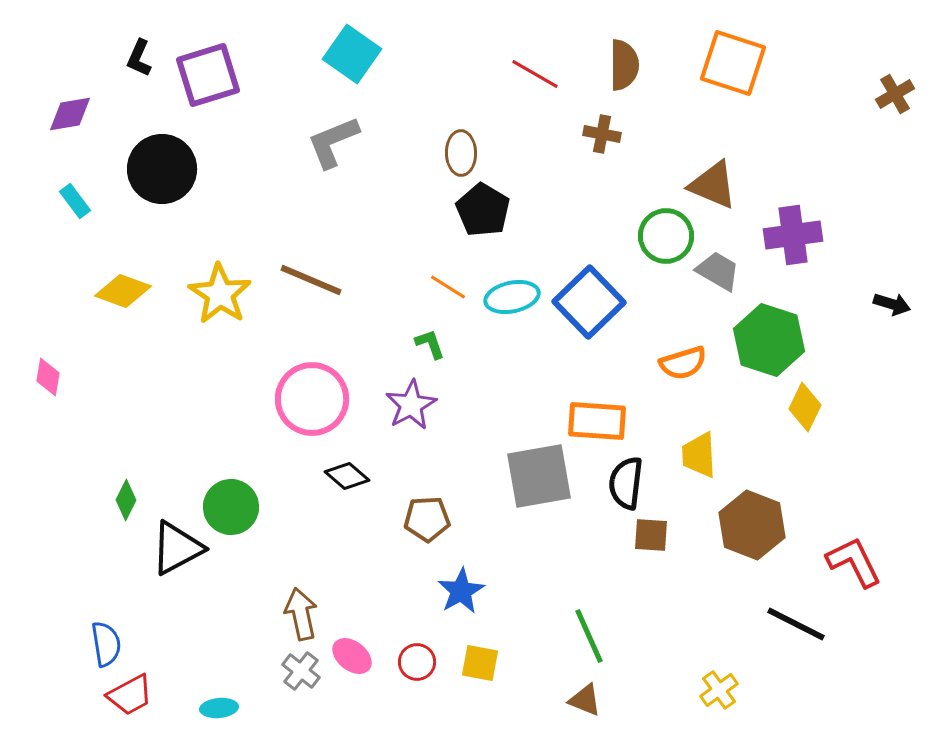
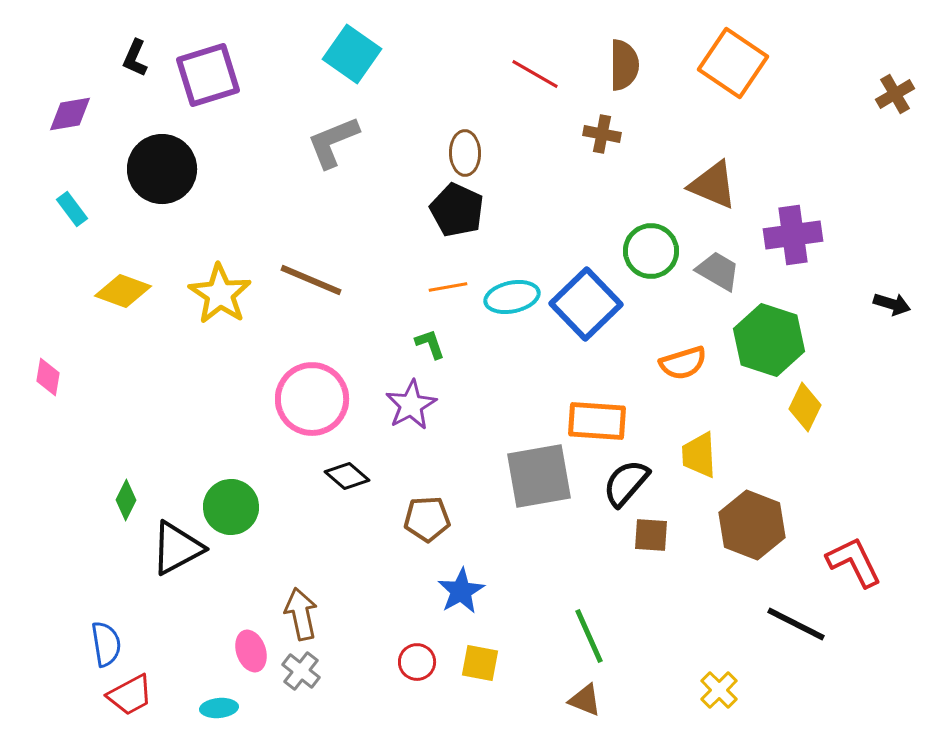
black L-shape at (139, 58): moved 4 px left
orange square at (733, 63): rotated 16 degrees clockwise
brown ellipse at (461, 153): moved 4 px right
cyan rectangle at (75, 201): moved 3 px left, 8 px down
black pentagon at (483, 210): moved 26 px left; rotated 6 degrees counterclockwise
green circle at (666, 236): moved 15 px left, 15 px down
orange line at (448, 287): rotated 42 degrees counterclockwise
blue square at (589, 302): moved 3 px left, 2 px down
black semicircle at (626, 483): rotated 34 degrees clockwise
pink ellipse at (352, 656): moved 101 px left, 5 px up; rotated 33 degrees clockwise
yellow cross at (719, 690): rotated 9 degrees counterclockwise
